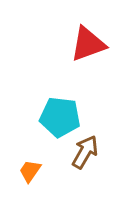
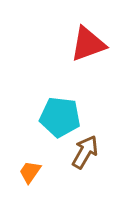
orange trapezoid: moved 1 px down
